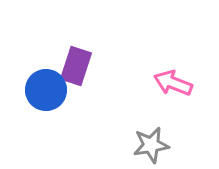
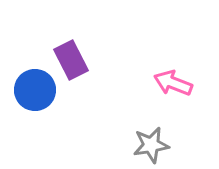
purple rectangle: moved 5 px left, 6 px up; rotated 45 degrees counterclockwise
blue circle: moved 11 px left
